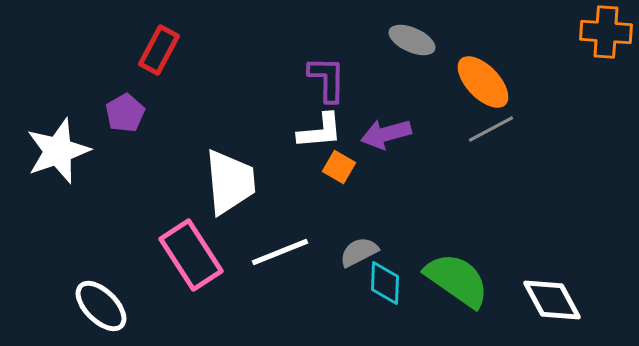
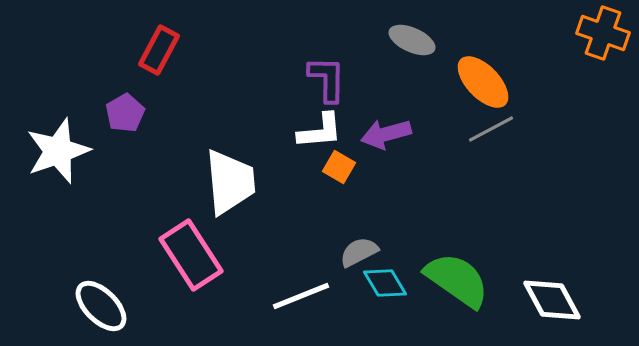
orange cross: moved 3 px left, 1 px down; rotated 15 degrees clockwise
white line: moved 21 px right, 44 px down
cyan diamond: rotated 33 degrees counterclockwise
